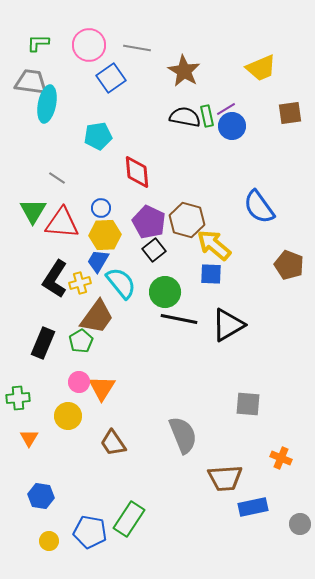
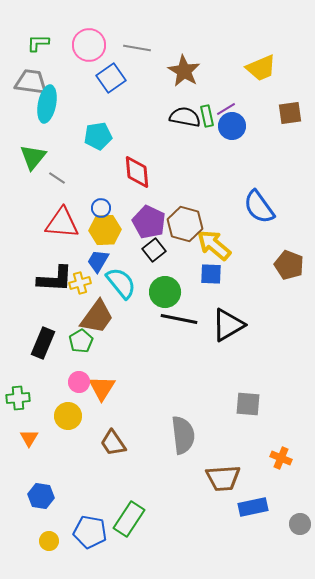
green triangle at (33, 211): moved 54 px up; rotated 8 degrees clockwise
brown hexagon at (187, 220): moved 2 px left, 4 px down
yellow hexagon at (105, 235): moved 5 px up
black L-shape at (55, 279): rotated 120 degrees counterclockwise
gray semicircle at (183, 435): rotated 15 degrees clockwise
brown trapezoid at (225, 478): moved 2 px left
